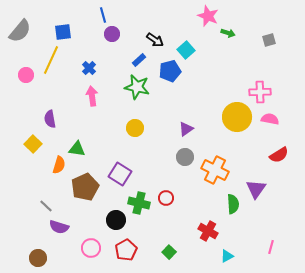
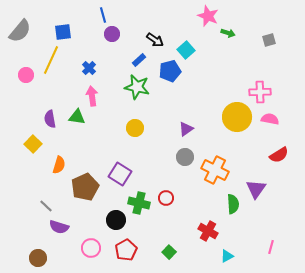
green triangle at (77, 149): moved 32 px up
